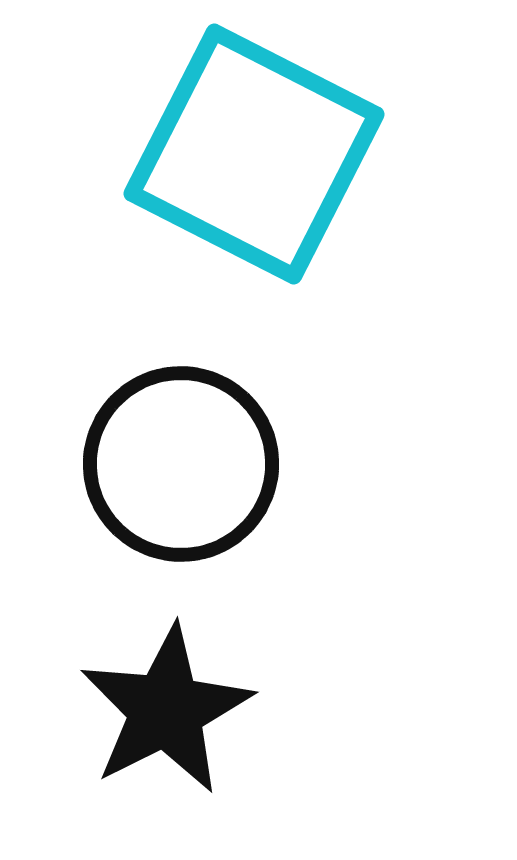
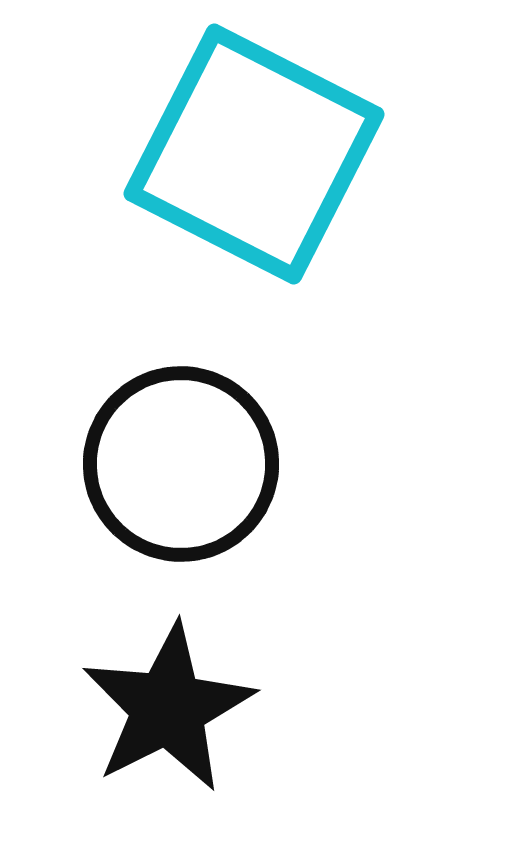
black star: moved 2 px right, 2 px up
